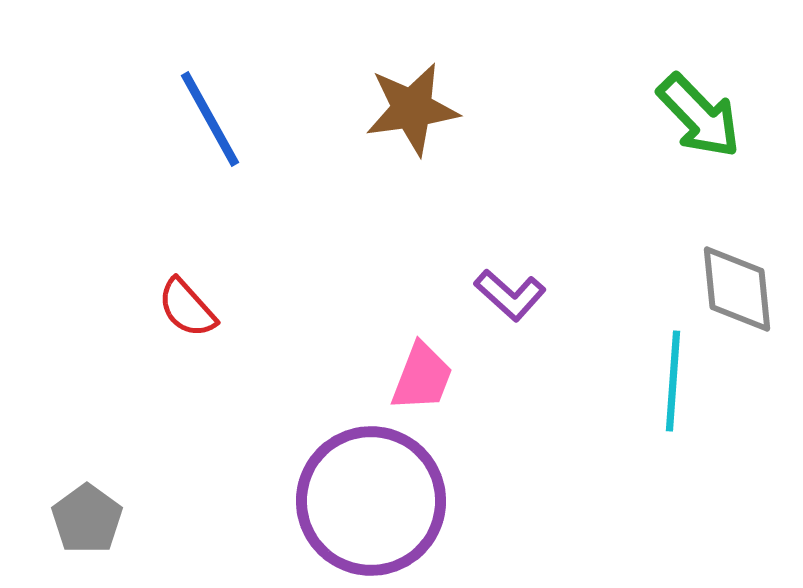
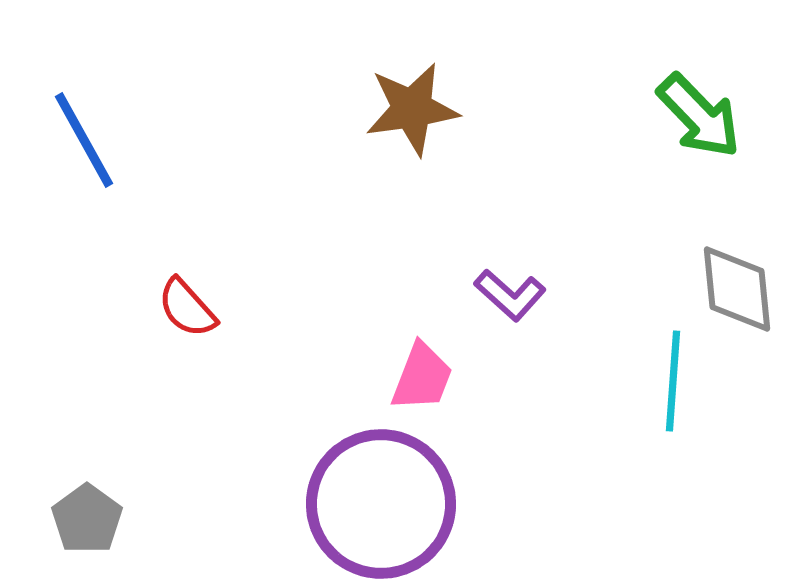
blue line: moved 126 px left, 21 px down
purple circle: moved 10 px right, 3 px down
